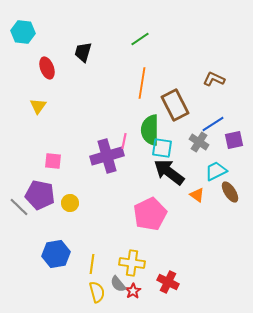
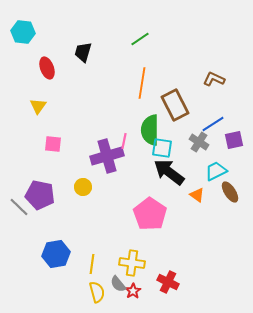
pink square: moved 17 px up
yellow circle: moved 13 px right, 16 px up
pink pentagon: rotated 12 degrees counterclockwise
